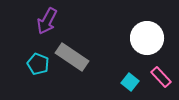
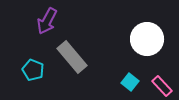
white circle: moved 1 px down
gray rectangle: rotated 16 degrees clockwise
cyan pentagon: moved 5 px left, 6 px down
pink rectangle: moved 1 px right, 9 px down
